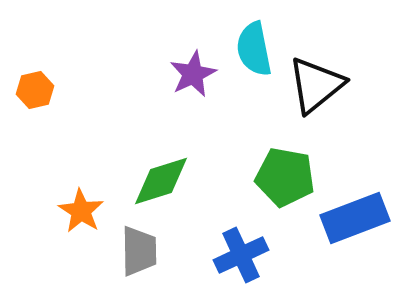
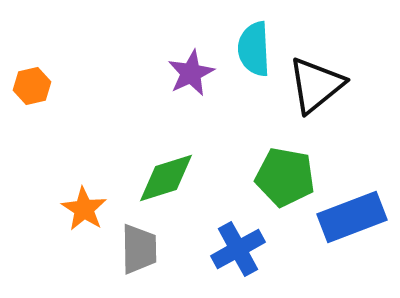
cyan semicircle: rotated 8 degrees clockwise
purple star: moved 2 px left, 1 px up
orange hexagon: moved 3 px left, 4 px up
green diamond: moved 5 px right, 3 px up
orange star: moved 3 px right, 2 px up
blue rectangle: moved 3 px left, 1 px up
gray trapezoid: moved 2 px up
blue cross: moved 3 px left, 6 px up; rotated 4 degrees counterclockwise
